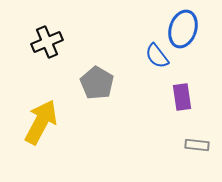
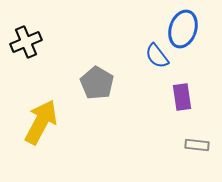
black cross: moved 21 px left
